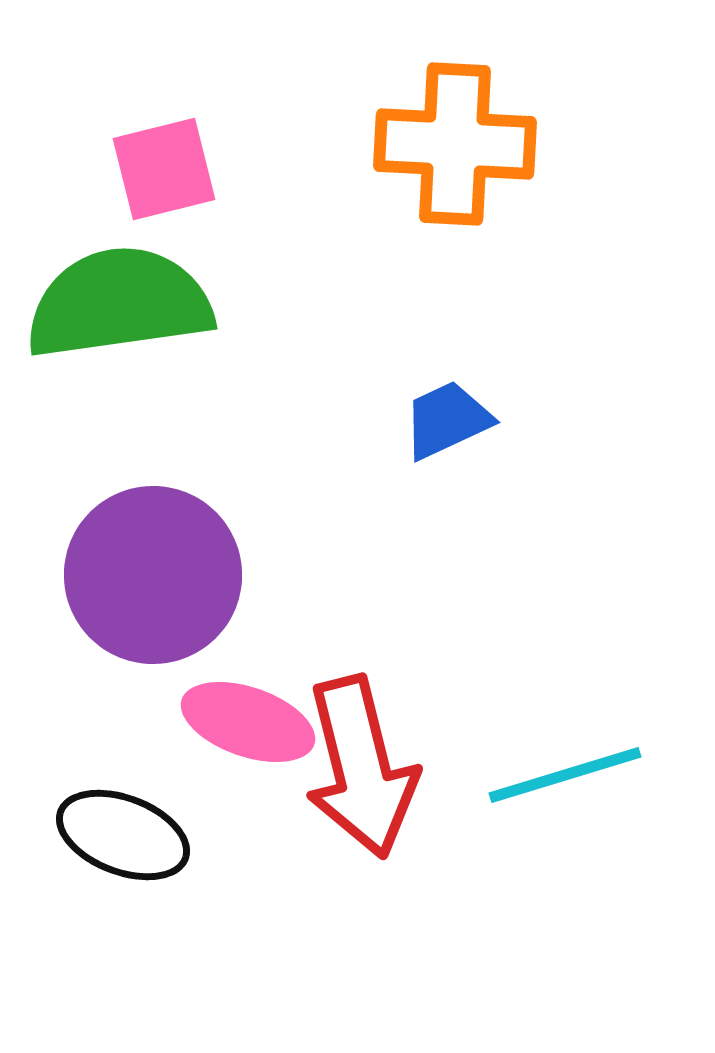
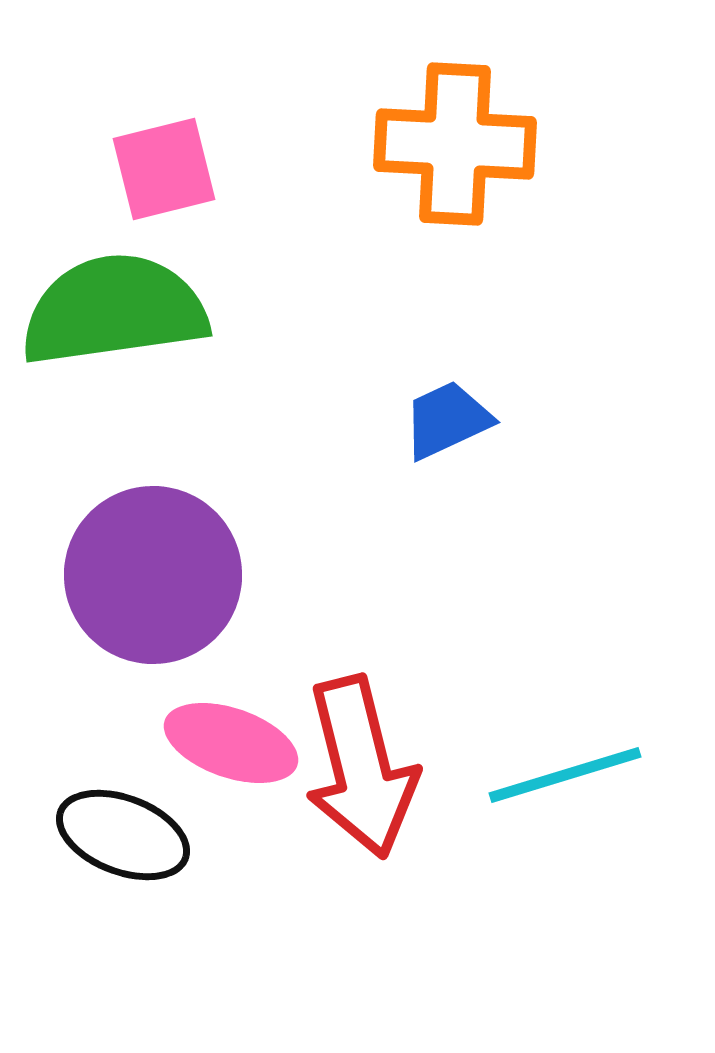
green semicircle: moved 5 px left, 7 px down
pink ellipse: moved 17 px left, 21 px down
